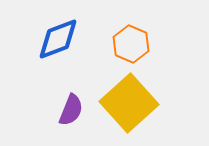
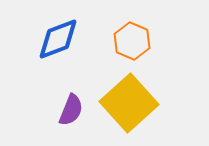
orange hexagon: moved 1 px right, 3 px up
